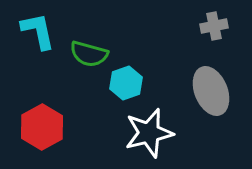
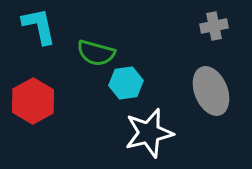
cyan L-shape: moved 1 px right, 5 px up
green semicircle: moved 7 px right, 1 px up
cyan hexagon: rotated 12 degrees clockwise
red hexagon: moved 9 px left, 26 px up
